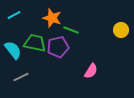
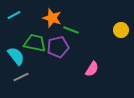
cyan semicircle: moved 3 px right, 6 px down
pink semicircle: moved 1 px right, 2 px up
